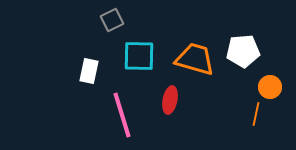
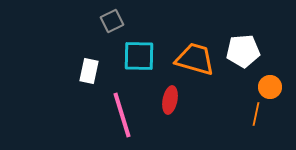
gray square: moved 1 px down
